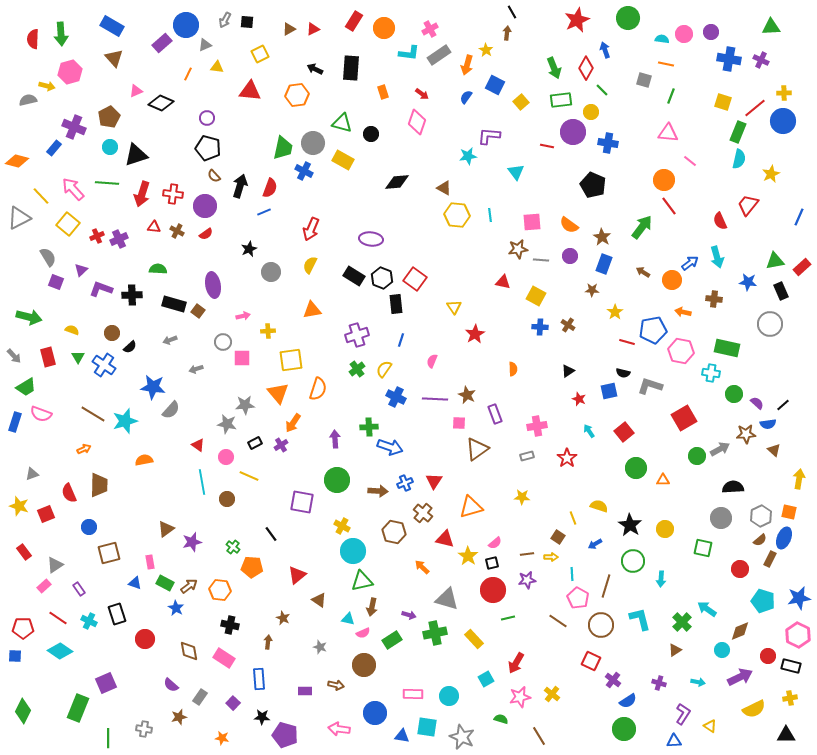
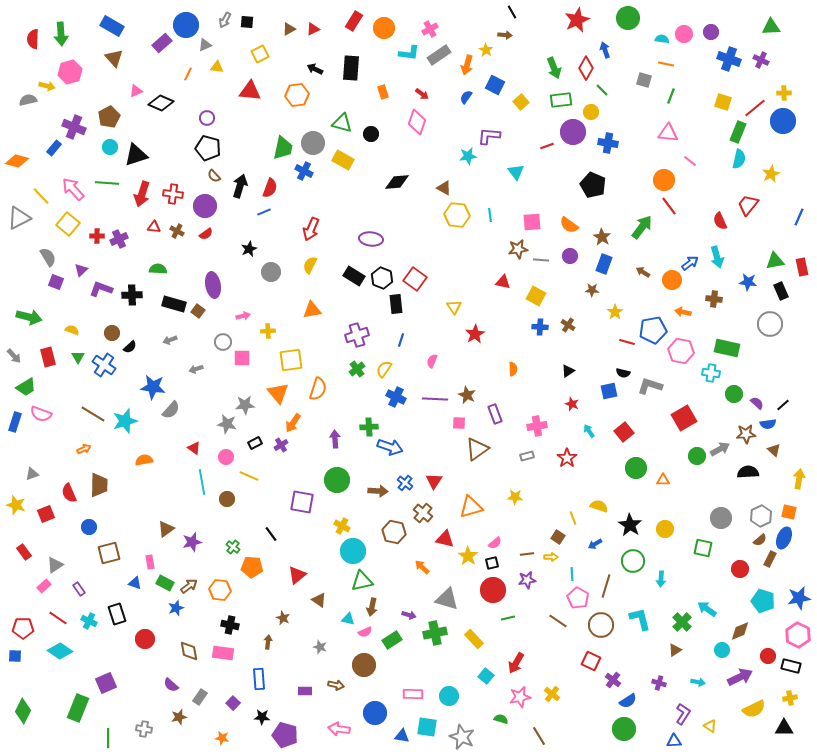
brown arrow at (507, 33): moved 2 px left, 2 px down; rotated 88 degrees clockwise
blue cross at (729, 59): rotated 10 degrees clockwise
red line at (547, 146): rotated 32 degrees counterclockwise
red cross at (97, 236): rotated 24 degrees clockwise
red rectangle at (802, 267): rotated 60 degrees counterclockwise
red star at (579, 399): moved 7 px left, 5 px down
red triangle at (198, 445): moved 4 px left, 3 px down
blue cross at (405, 483): rotated 28 degrees counterclockwise
black semicircle at (733, 487): moved 15 px right, 15 px up
yellow star at (522, 497): moved 7 px left
yellow star at (19, 506): moved 3 px left, 1 px up
blue star at (176, 608): rotated 21 degrees clockwise
pink semicircle at (363, 633): moved 2 px right, 1 px up
pink rectangle at (224, 658): moved 1 px left, 5 px up; rotated 25 degrees counterclockwise
cyan square at (486, 679): moved 3 px up; rotated 21 degrees counterclockwise
black triangle at (786, 735): moved 2 px left, 7 px up
